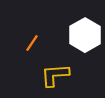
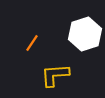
white hexagon: moved 1 px up; rotated 12 degrees clockwise
